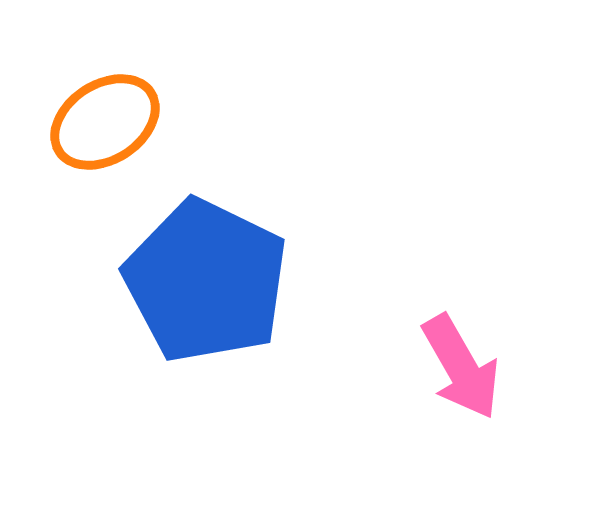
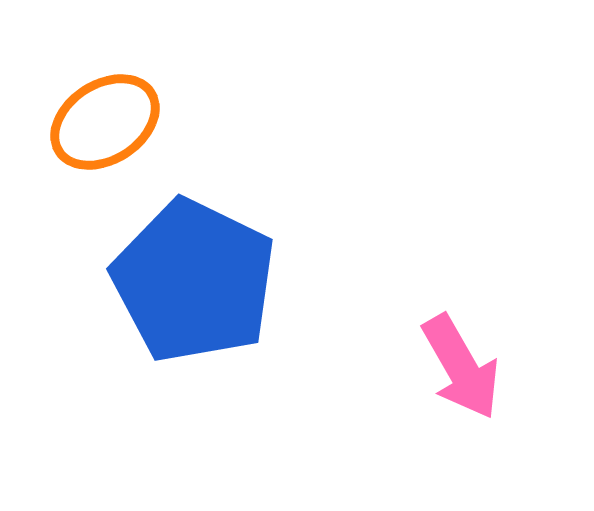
blue pentagon: moved 12 px left
